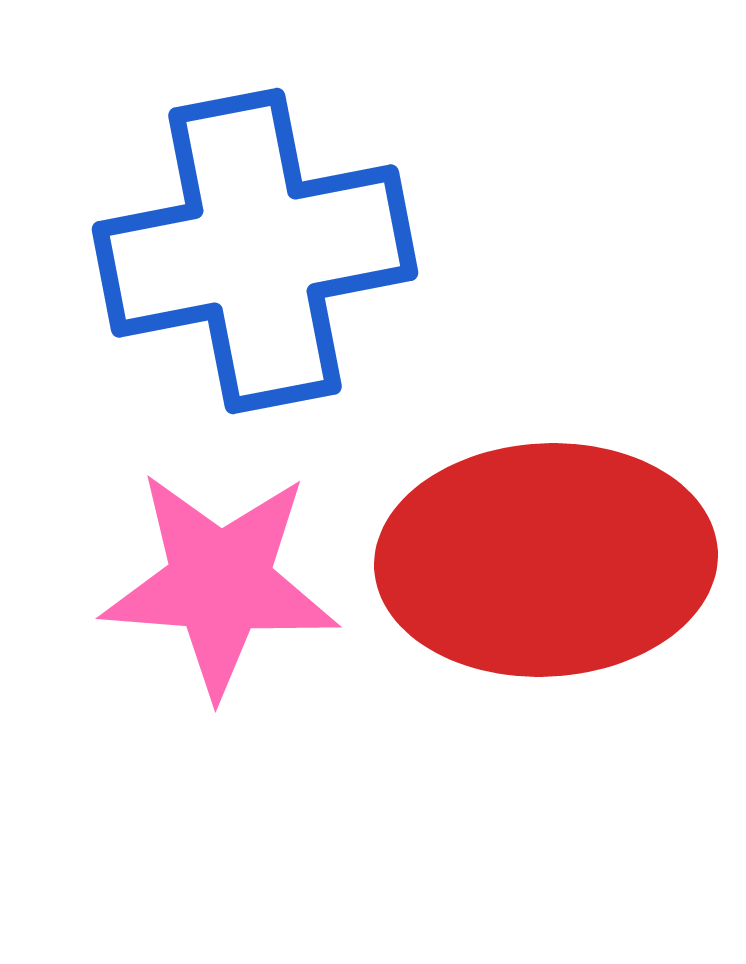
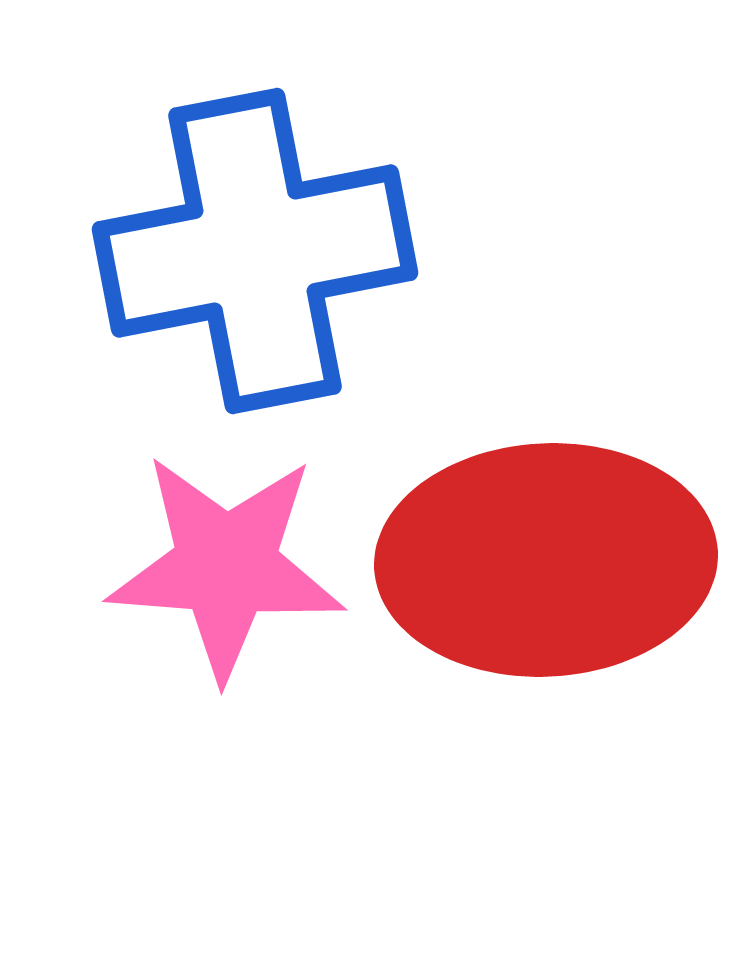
pink star: moved 6 px right, 17 px up
